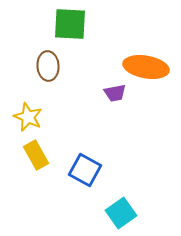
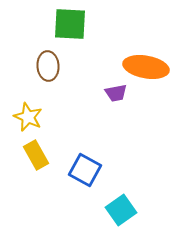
purple trapezoid: moved 1 px right
cyan square: moved 3 px up
